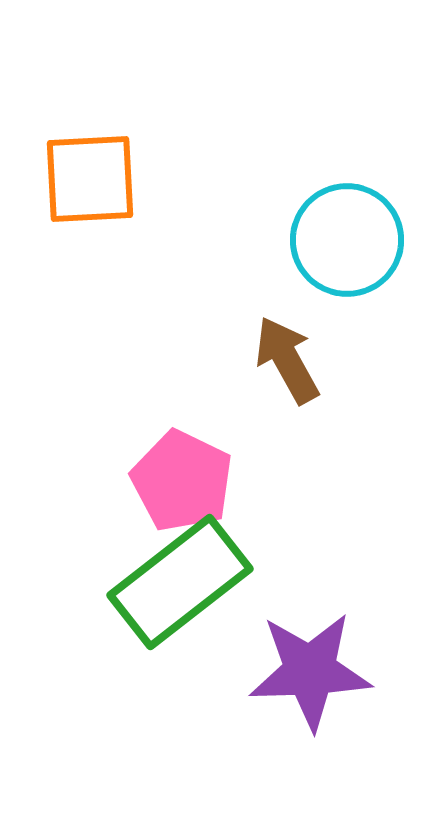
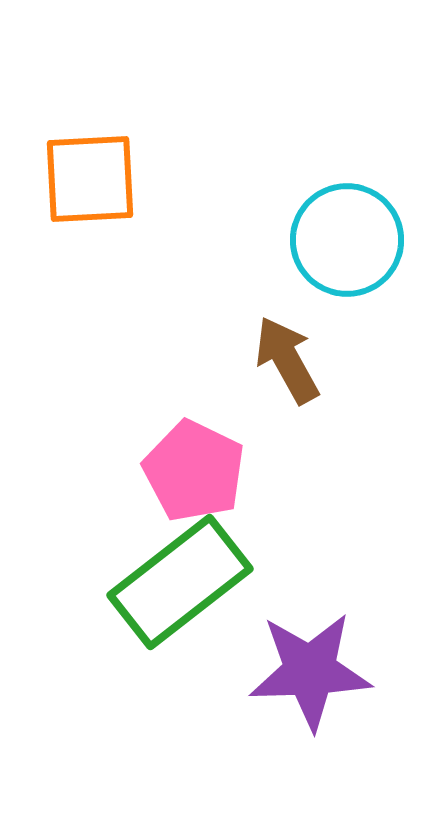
pink pentagon: moved 12 px right, 10 px up
